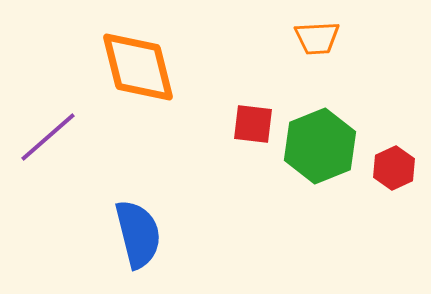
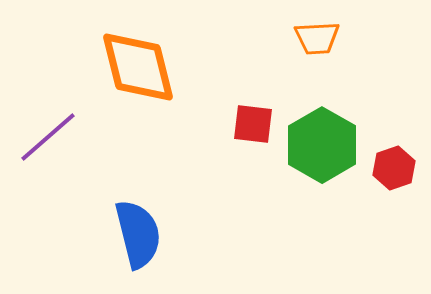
green hexagon: moved 2 px right, 1 px up; rotated 8 degrees counterclockwise
red hexagon: rotated 6 degrees clockwise
